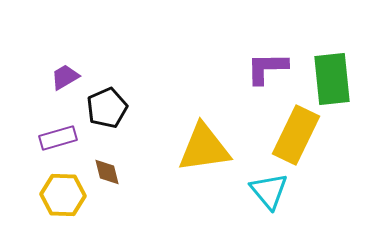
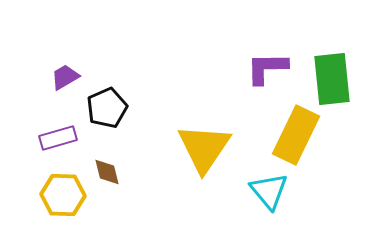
yellow triangle: rotated 48 degrees counterclockwise
